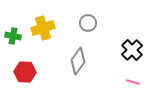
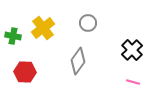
yellow cross: rotated 20 degrees counterclockwise
